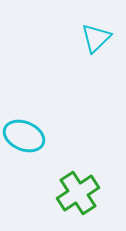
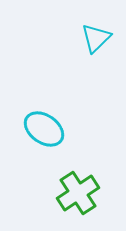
cyan ellipse: moved 20 px right, 7 px up; rotated 12 degrees clockwise
